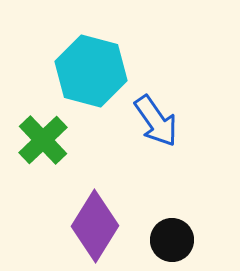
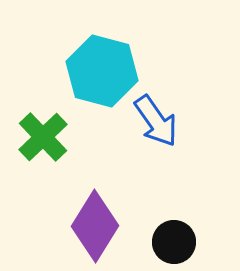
cyan hexagon: moved 11 px right
green cross: moved 3 px up
black circle: moved 2 px right, 2 px down
